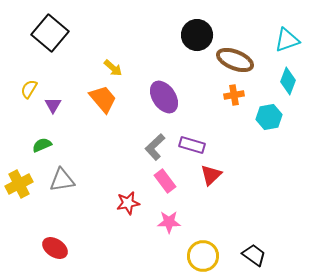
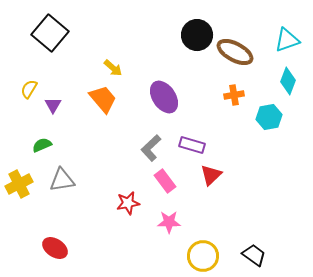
brown ellipse: moved 8 px up; rotated 6 degrees clockwise
gray L-shape: moved 4 px left, 1 px down
